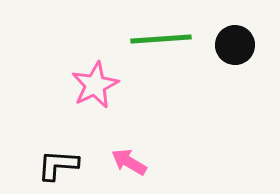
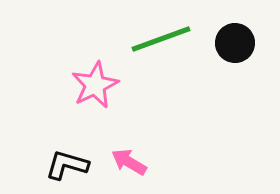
green line: rotated 16 degrees counterclockwise
black circle: moved 2 px up
black L-shape: moved 9 px right; rotated 12 degrees clockwise
